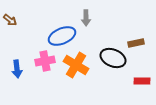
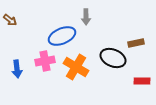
gray arrow: moved 1 px up
orange cross: moved 2 px down
